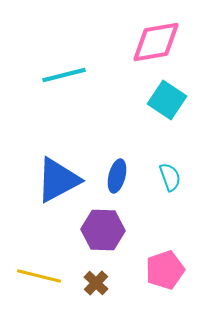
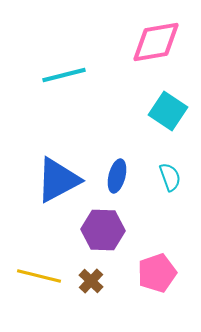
cyan square: moved 1 px right, 11 px down
pink pentagon: moved 8 px left, 3 px down
brown cross: moved 5 px left, 2 px up
